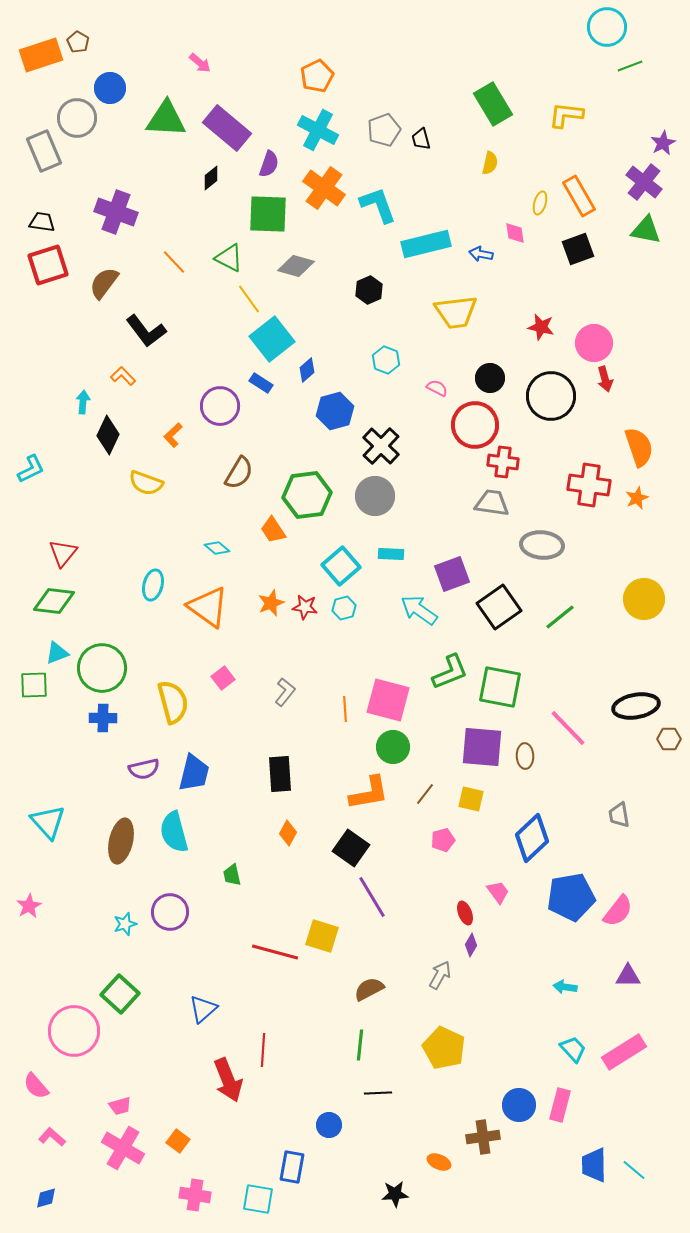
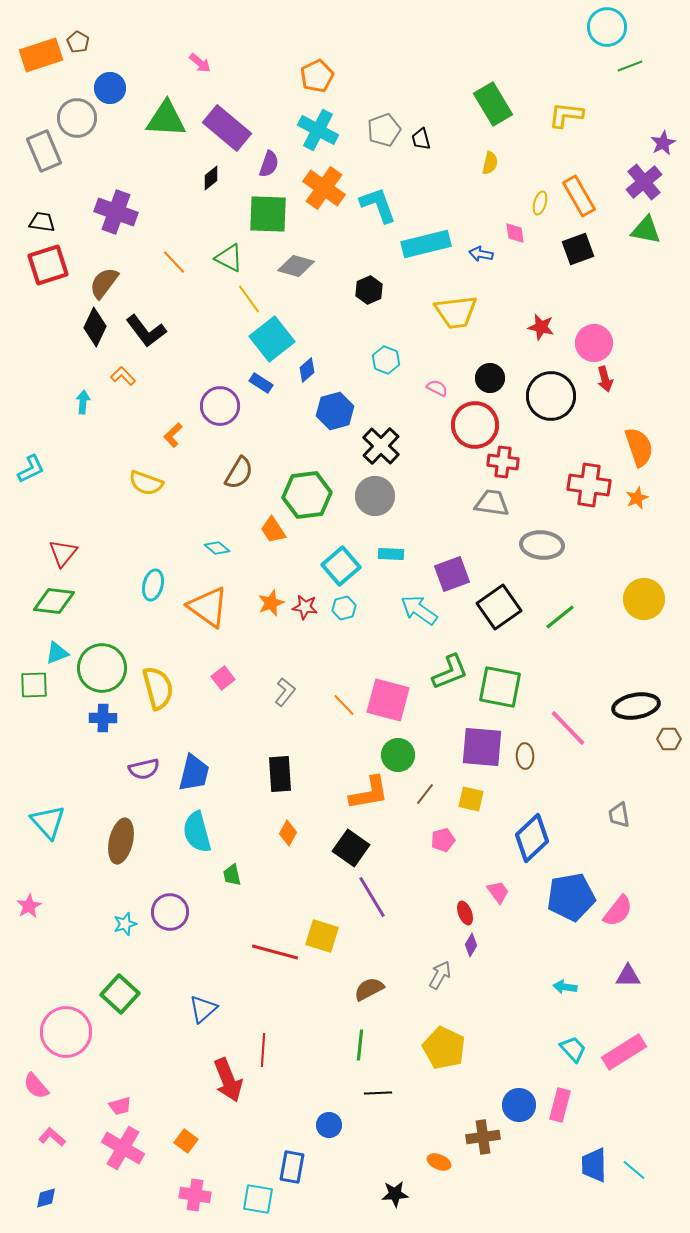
purple cross at (644, 182): rotated 12 degrees clockwise
black diamond at (108, 435): moved 13 px left, 108 px up
yellow semicircle at (173, 702): moved 15 px left, 14 px up
orange line at (345, 709): moved 1 px left, 4 px up; rotated 40 degrees counterclockwise
green circle at (393, 747): moved 5 px right, 8 px down
cyan semicircle at (174, 832): moved 23 px right
pink circle at (74, 1031): moved 8 px left, 1 px down
orange square at (178, 1141): moved 8 px right
